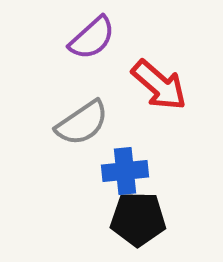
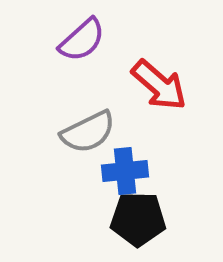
purple semicircle: moved 10 px left, 2 px down
gray semicircle: moved 6 px right, 9 px down; rotated 8 degrees clockwise
